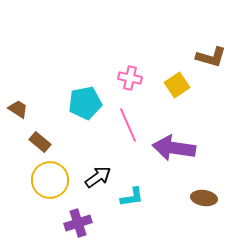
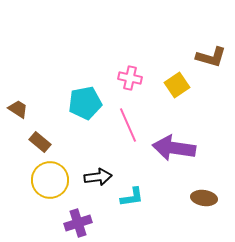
black arrow: rotated 28 degrees clockwise
